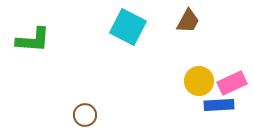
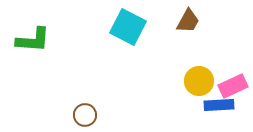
pink rectangle: moved 1 px right, 3 px down
